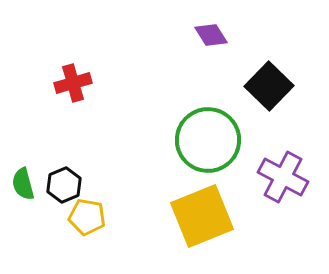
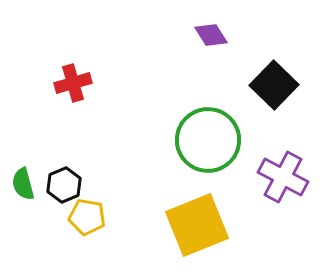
black square: moved 5 px right, 1 px up
yellow square: moved 5 px left, 9 px down
